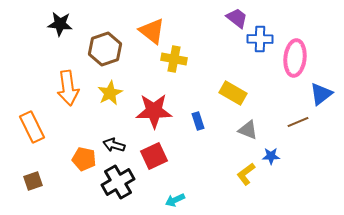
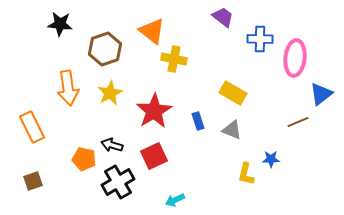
purple trapezoid: moved 14 px left, 1 px up
red star: rotated 30 degrees counterclockwise
gray triangle: moved 16 px left
black arrow: moved 2 px left
blue star: moved 3 px down
yellow L-shape: rotated 40 degrees counterclockwise
